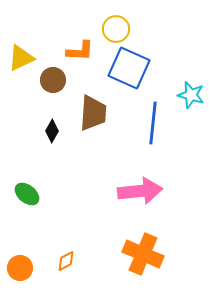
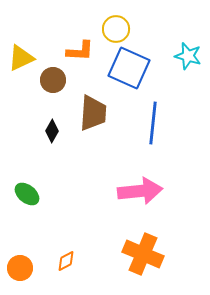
cyan star: moved 3 px left, 39 px up
